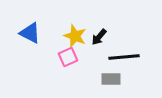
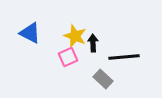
black arrow: moved 6 px left, 6 px down; rotated 138 degrees clockwise
gray rectangle: moved 8 px left; rotated 42 degrees clockwise
